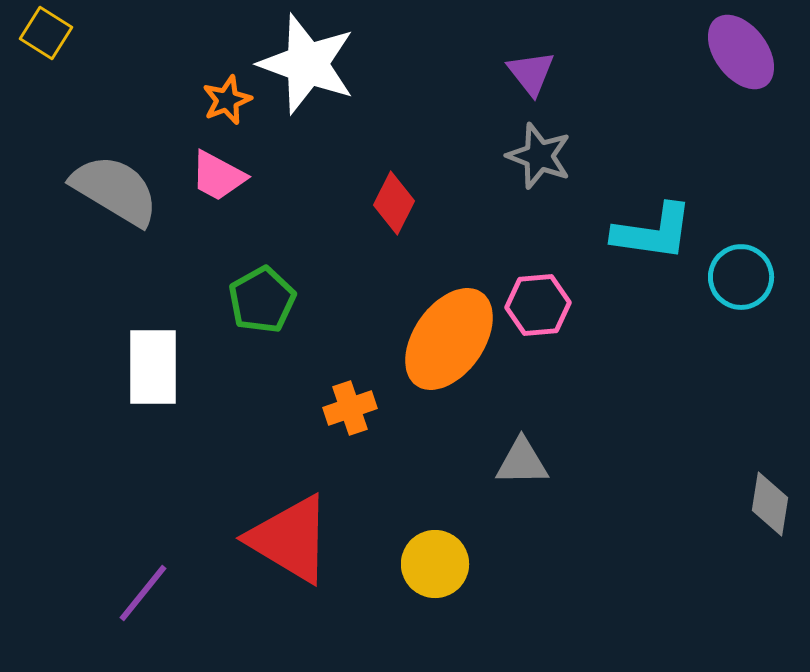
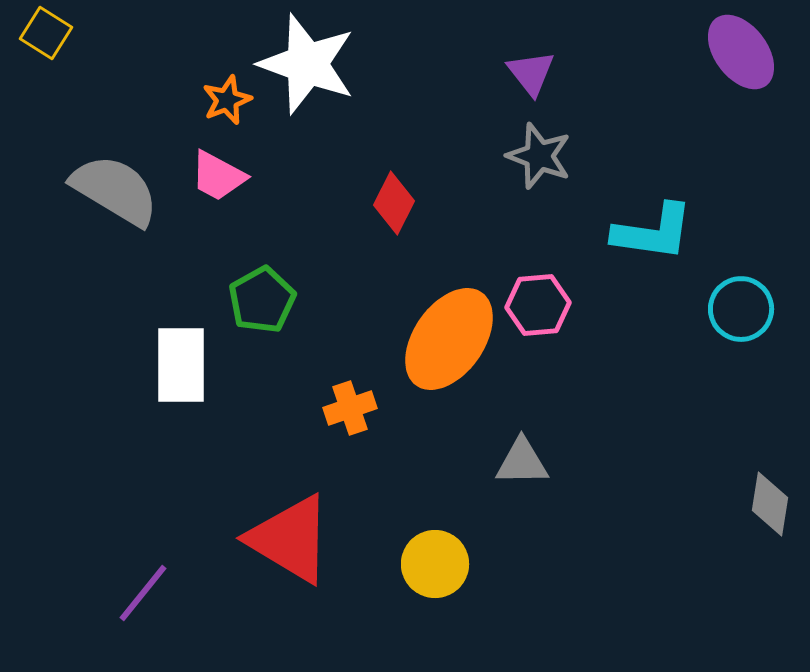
cyan circle: moved 32 px down
white rectangle: moved 28 px right, 2 px up
